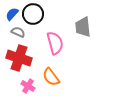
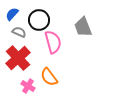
black circle: moved 6 px right, 6 px down
gray trapezoid: rotated 15 degrees counterclockwise
gray semicircle: moved 1 px right
pink semicircle: moved 2 px left, 1 px up
red cross: moved 1 px left; rotated 30 degrees clockwise
orange semicircle: moved 2 px left
